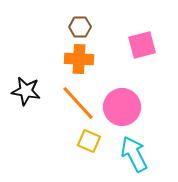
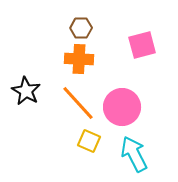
brown hexagon: moved 1 px right, 1 px down
black star: rotated 20 degrees clockwise
